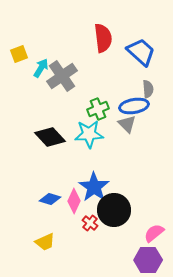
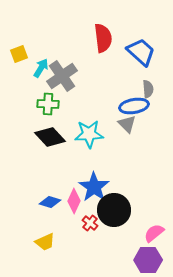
green cross: moved 50 px left, 5 px up; rotated 25 degrees clockwise
blue diamond: moved 3 px down
